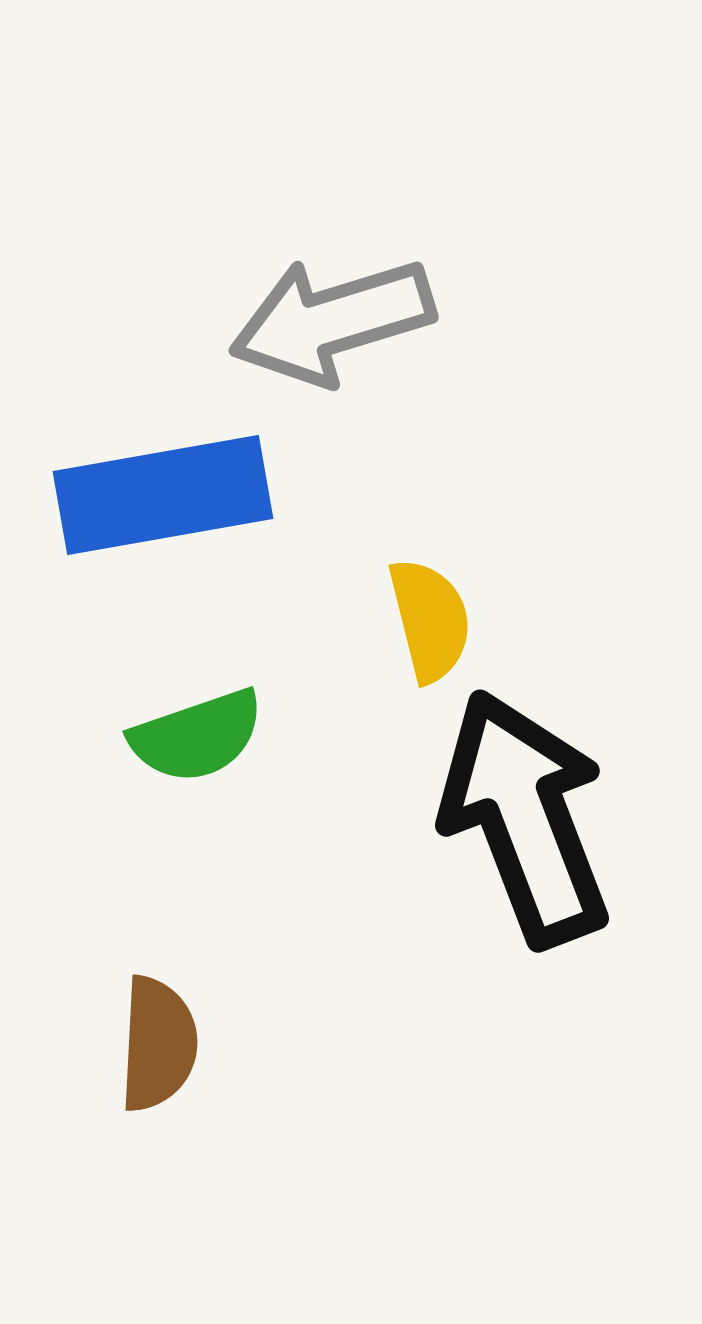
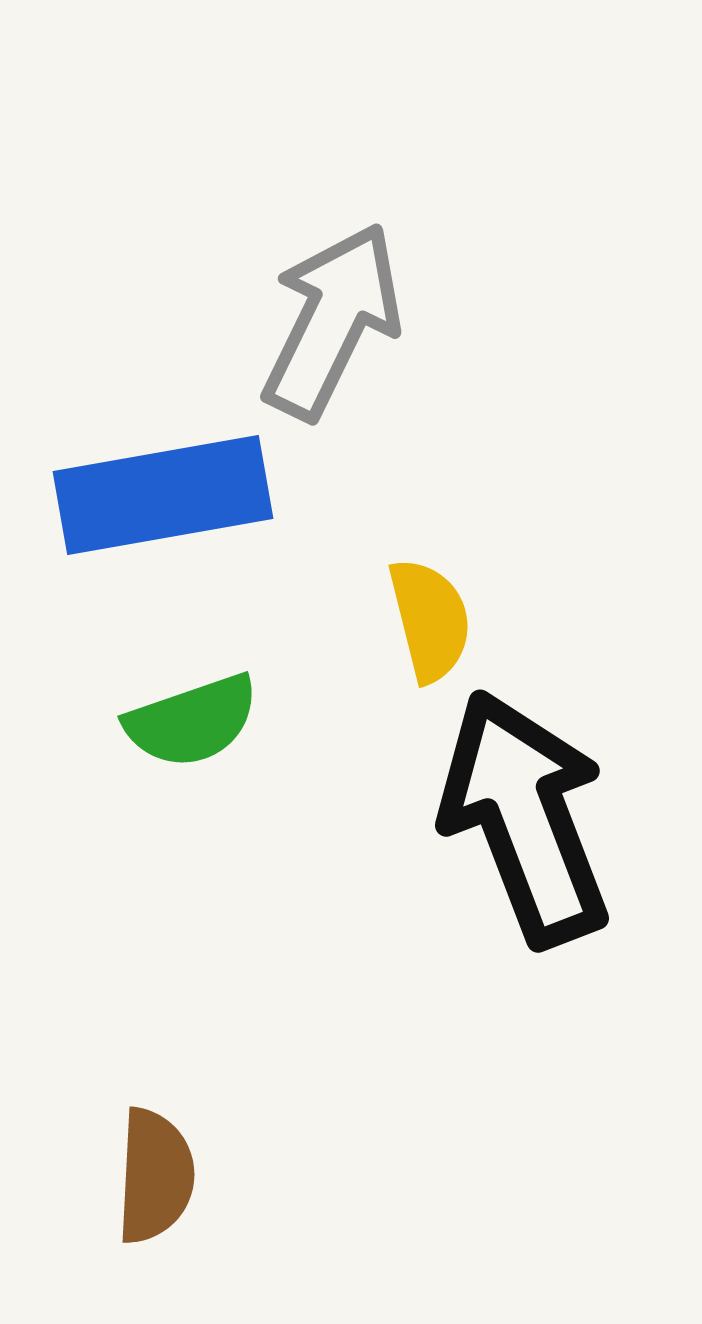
gray arrow: rotated 133 degrees clockwise
green semicircle: moved 5 px left, 15 px up
brown semicircle: moved 3 px left, 132 px down
